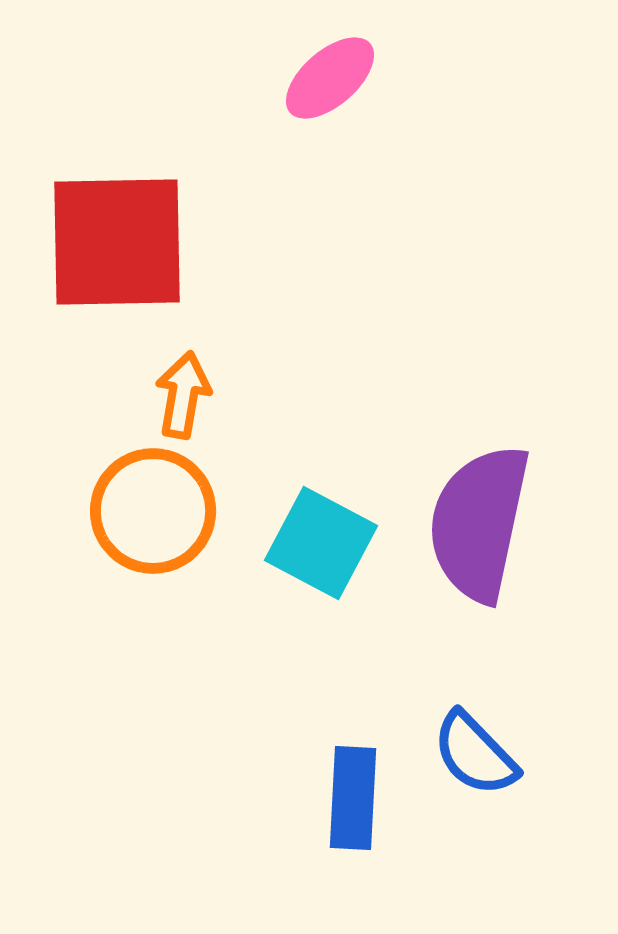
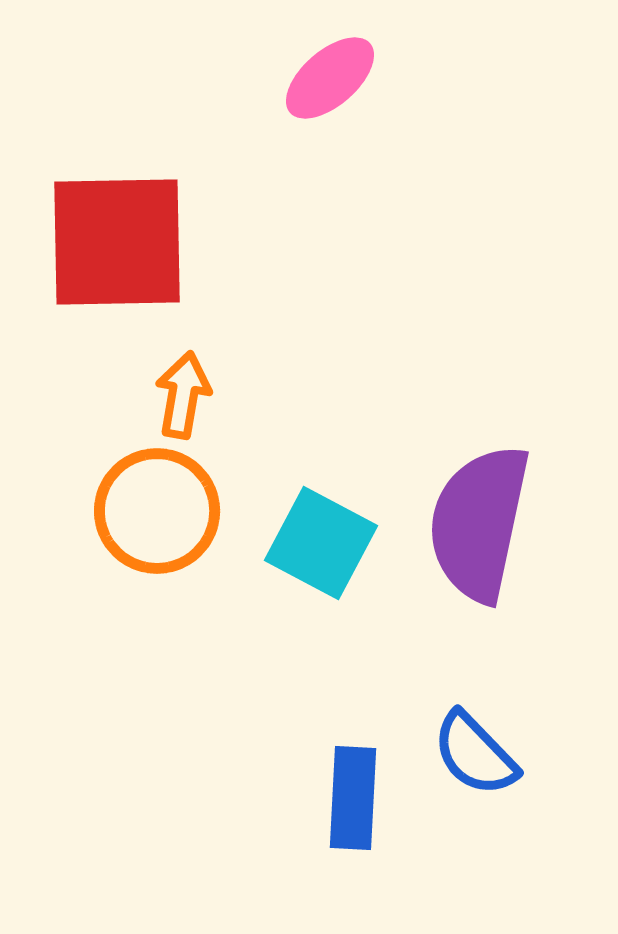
orange circle: moved 4 px right
